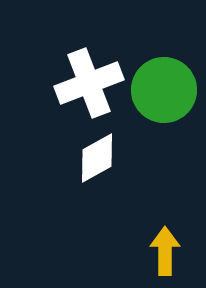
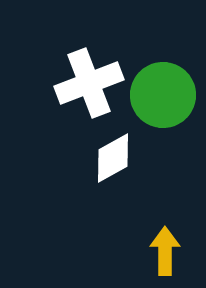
green circle: moved 1 px left, 5 px down
white diamond: moved 16 px right
